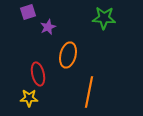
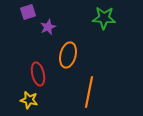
yellow star: moved 2 px down; rotated 12 degrees clockwise
